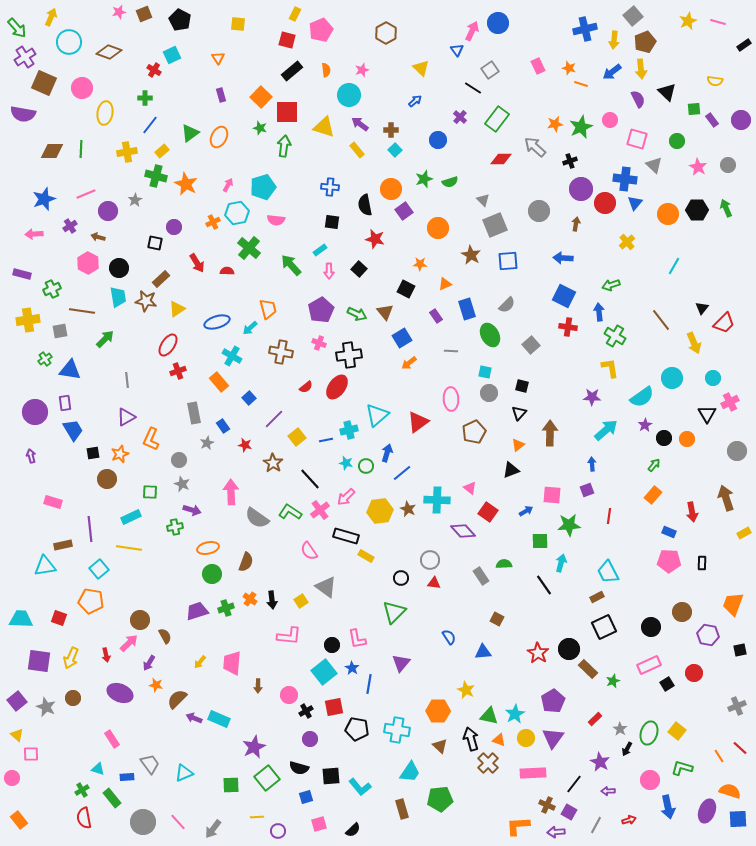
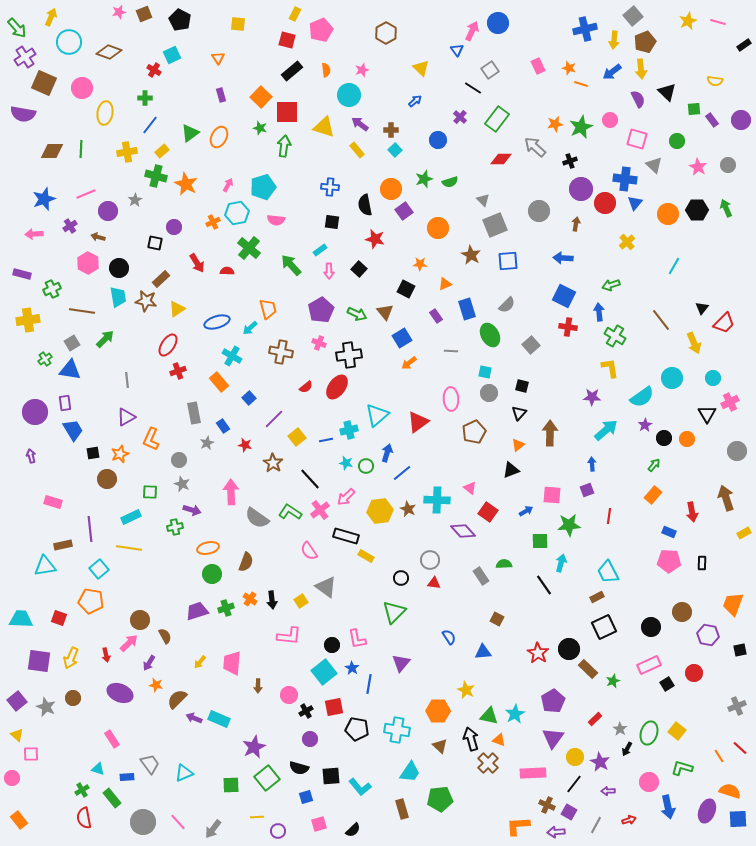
gray square at (60, 331): moved 12 px right, 12 px down; rotated 21 degrees counterclockwise
yellow circle at (526, 738): moved 49 px right, 19 px down
pink circle at (650, 780): moved 1 px left, 2 px down
